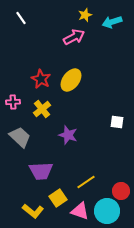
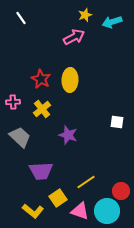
yellow ellipse: moved 1 px left; rotated 35 degrees counterclockwise
